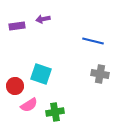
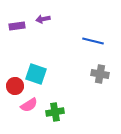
cyan square: moved 5 px left
